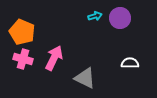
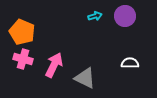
purple circle: moved 5 px right, 2 px up
pink arrow: moved 7 px down
